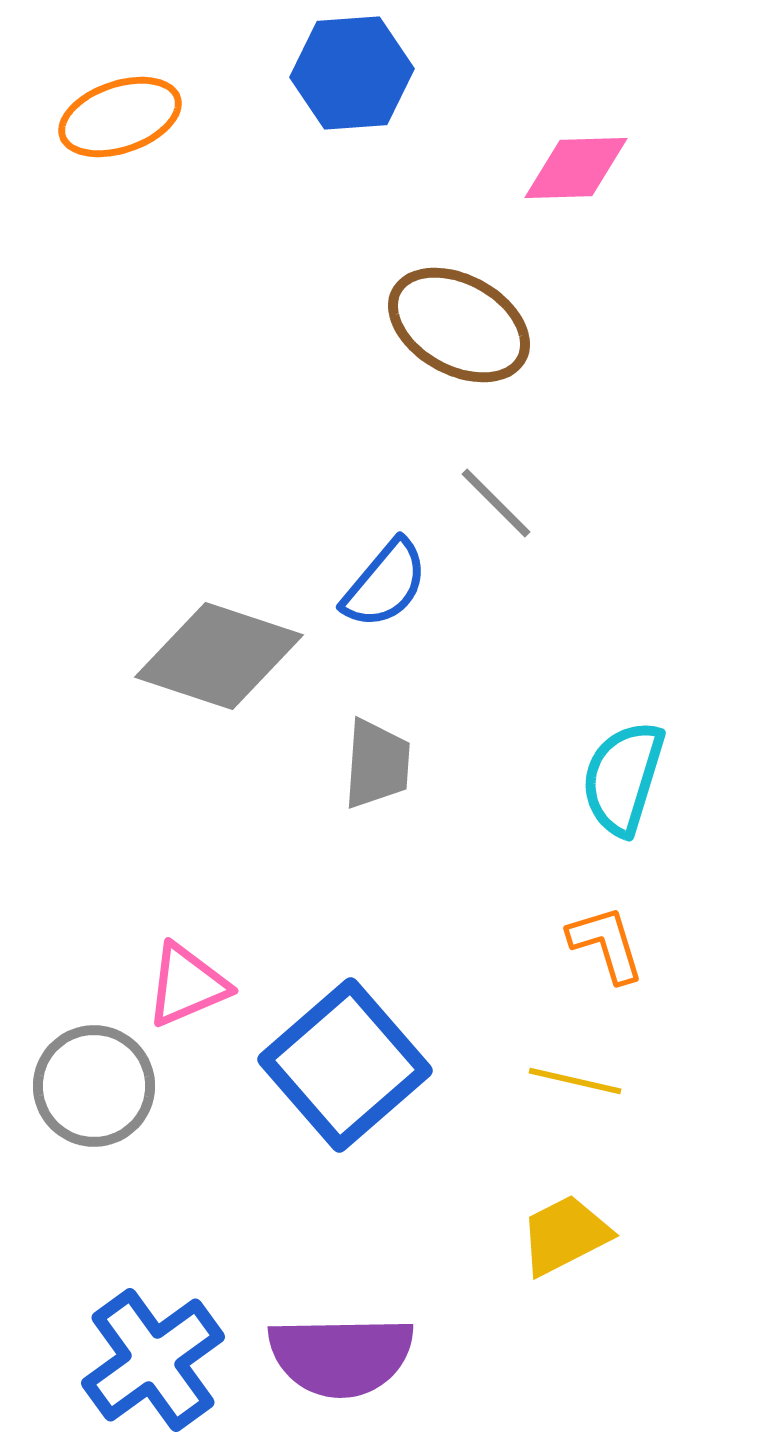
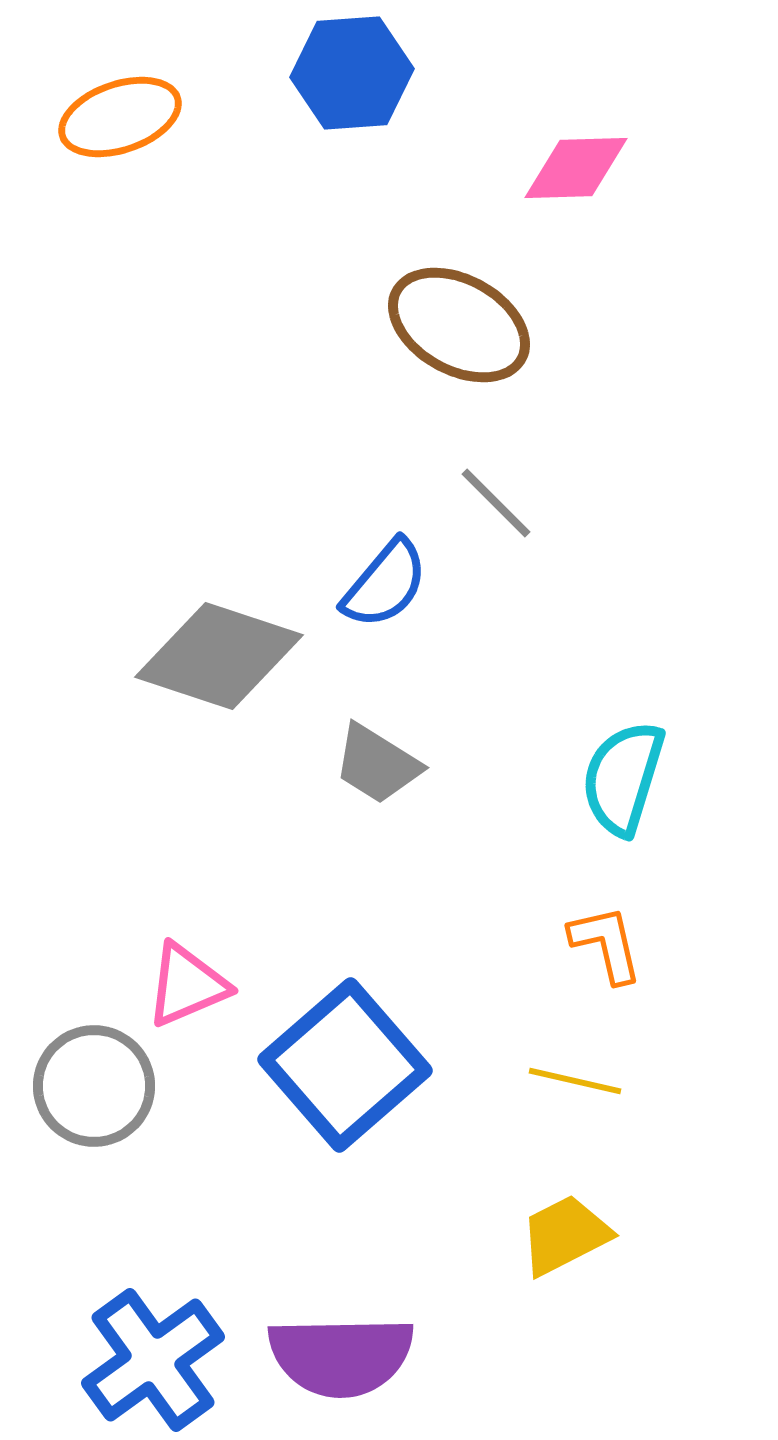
gray trapezoid: rotated 118 degrees clockwise
orange L-shape: rotated 4 degrees clockwise
